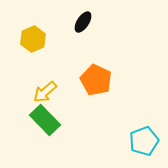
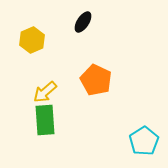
yellow hexagon: moved 1 px left, 1 px down
green rectangle: rotated 40 degrees clockwise
cyan pentagon: rotated 12 degrees counterclockwise
